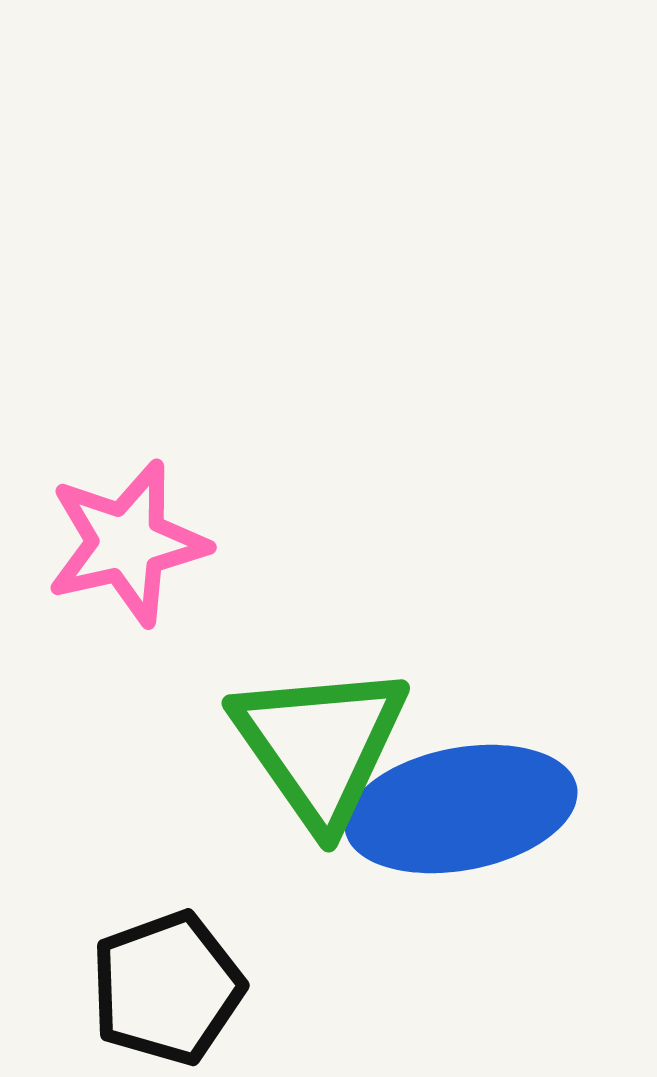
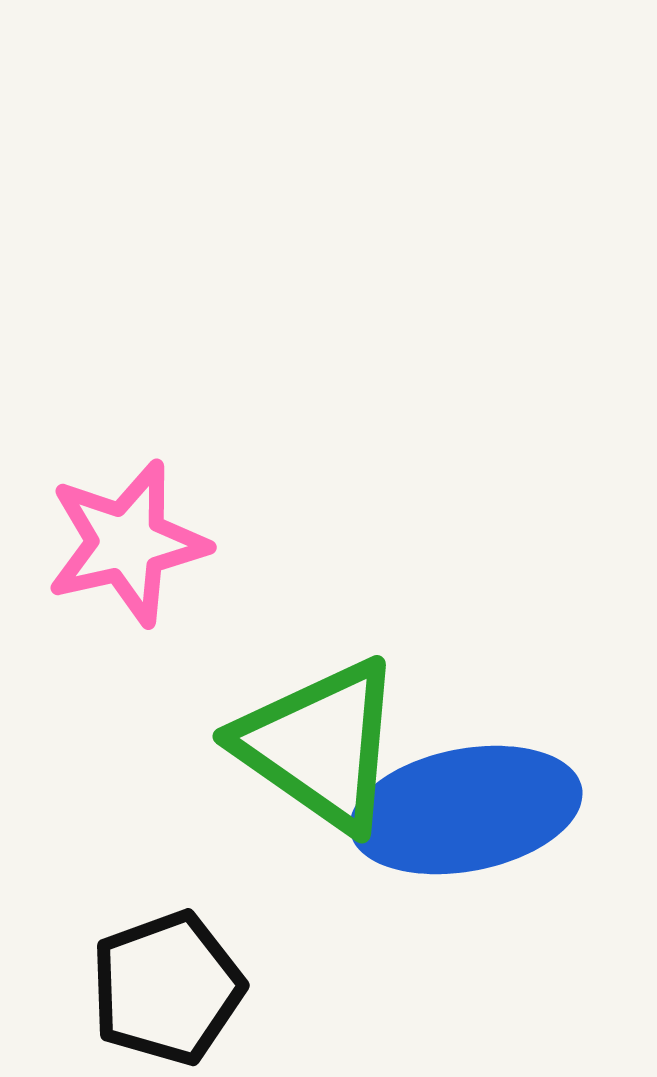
green triangle: rotated 20 degrees counterclockwise
blue ellipse: moved 5 px right, 1 px down
